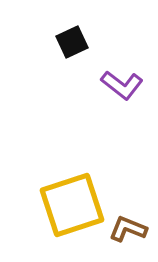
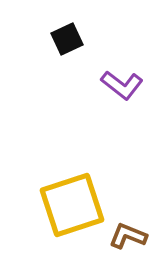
black square: moved 5 px left, 3 px up
brown L-shape: moved 7 px down
